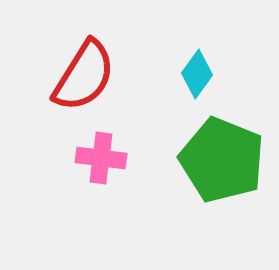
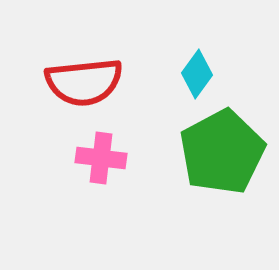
red semicircle: moved 6 px down; rotated 52 degrees clockwise
green pentagon: moved 8 px up; rotated 22 degrees clockwise
